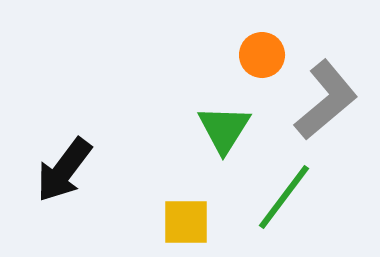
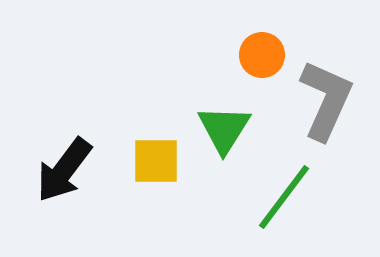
gray L-shape: rotated 26 degrees counterclockwise
yellow square: moved 30 px left, 61 px up
